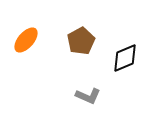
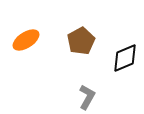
orange ellipse: rotated 16 degrees clockwise
gray L-shape: moved 1 px left, 1 px down; rotated 85 degrees counterclockwise
